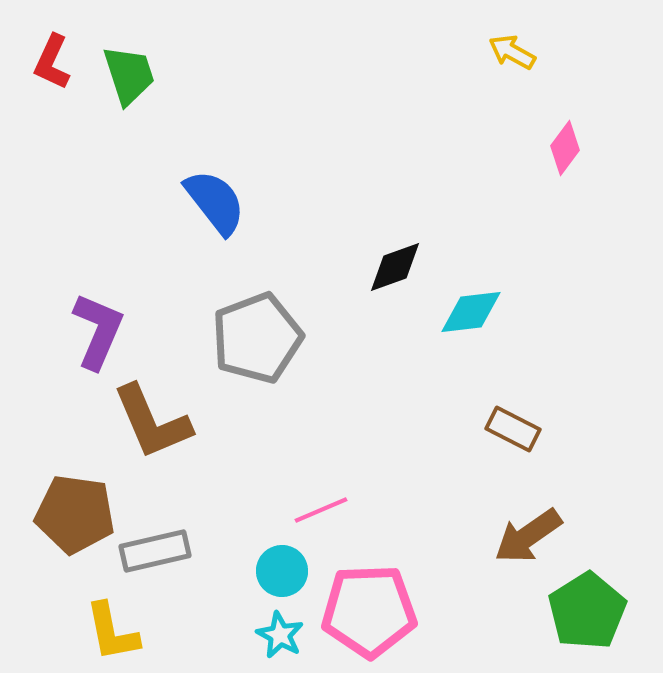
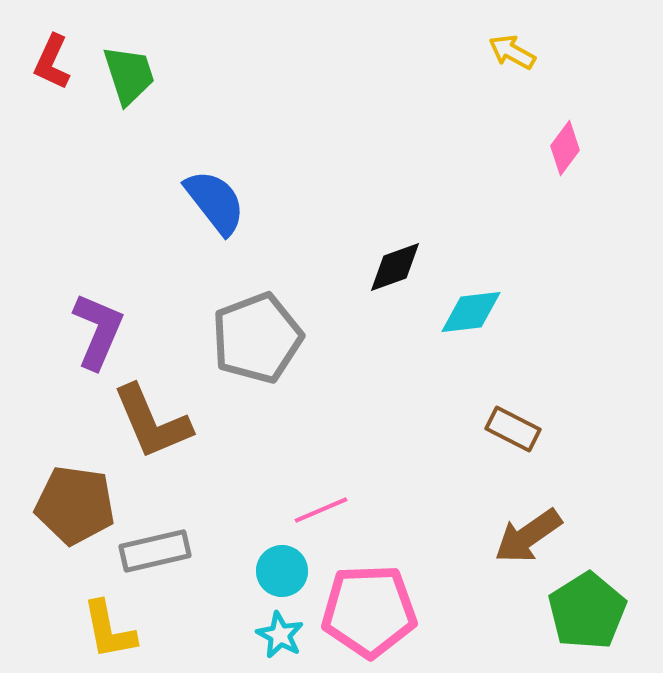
brown pentagon: moved 9 px up
yellow L-shape: moved 3 px left, 2 px up
